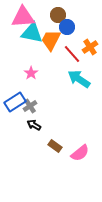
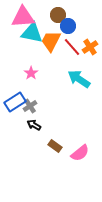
blue circle: moved 1 px right, 1 px up
orange trapezoid: moved 1 px down
red line: moved 7 px up
